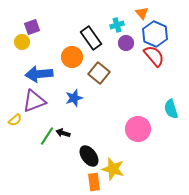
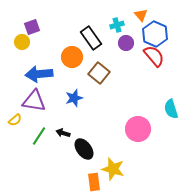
orange triangle: moved 1 px left, 2 px down
purple triangle: rotated 30 degrees clockwise
green line: moved 8 px left
black ellipse: moved 5 px left, 7 px up
